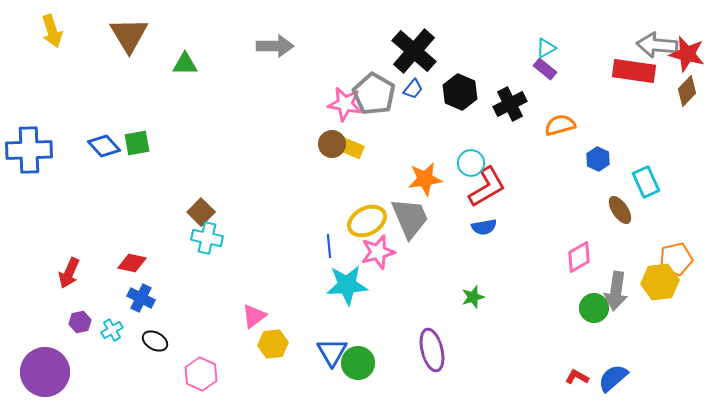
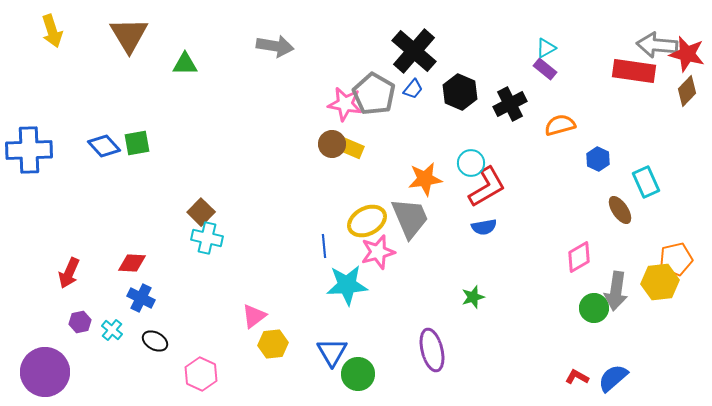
gray arrow at (275, 46): rotated 9 degrees clockwise
blue line at (329, 246): moved 5 px left
red diamond at (132, 263): rotated 8 degrees counterclockwise
cyan cross at (112, 330): rotated 20 degrees counterclockwise
green circle at (358, 363): moved 11 px down
